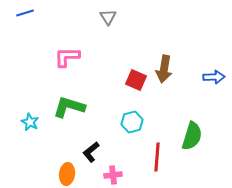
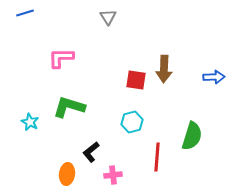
pink L-shape: moved 6 px left, 1 px down
brown arrow: rotated 8 degrees counterclockwise
red square: rotated 15 degrees counterclockwise
